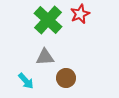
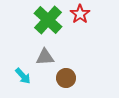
red star: rotated 12 degrees counterclockwise
cyan arrow: moved 3 px left, 5 px up
